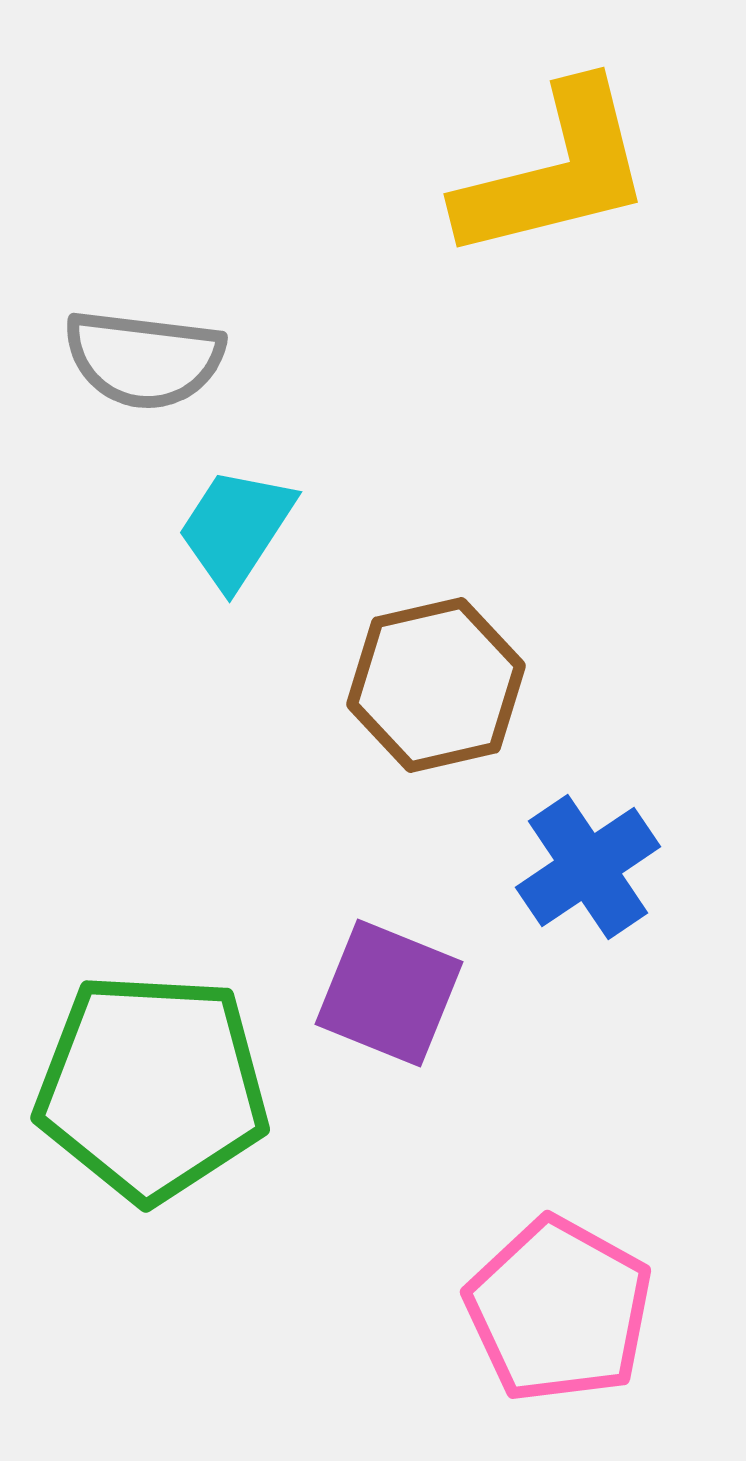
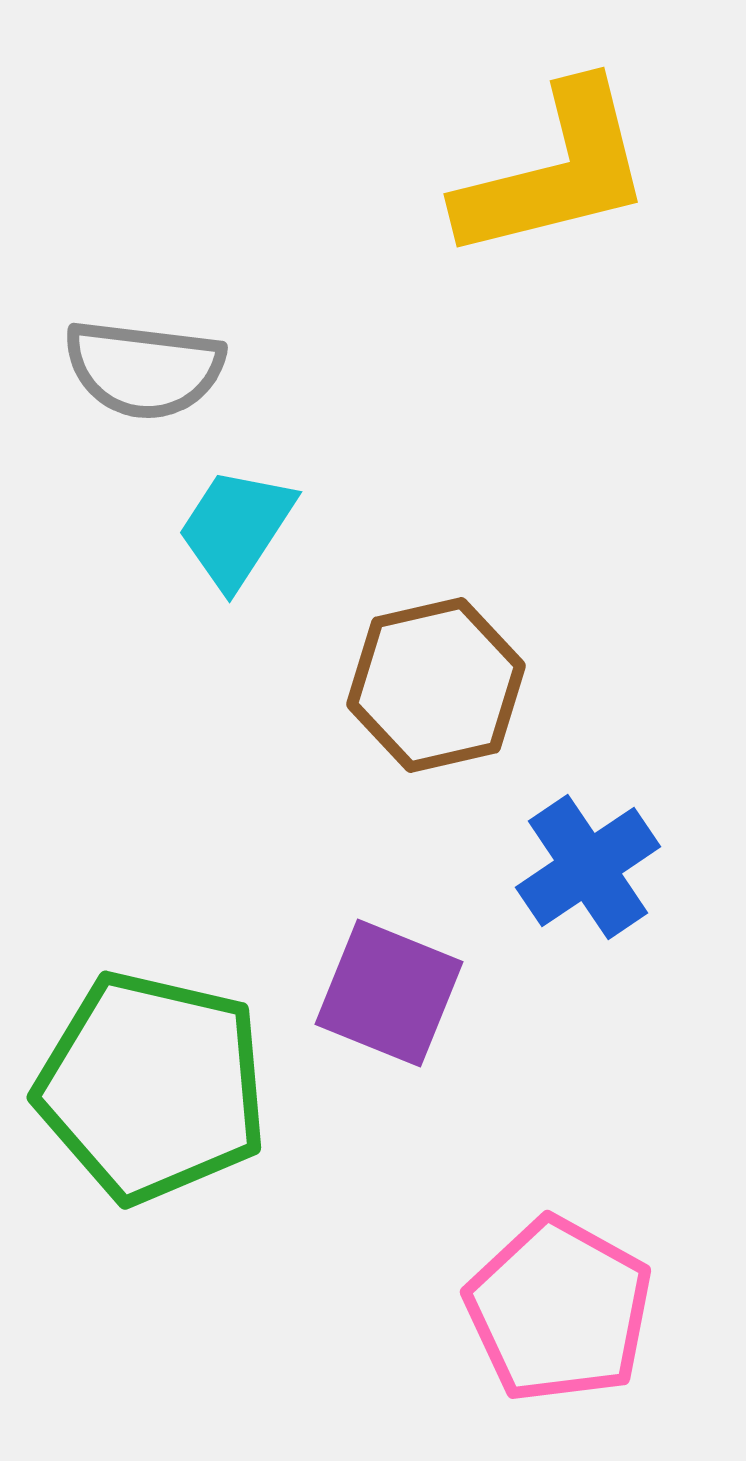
gray semicircle: moved 10 px down
green pentagon: rotated 10 degrees clockwise
